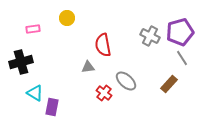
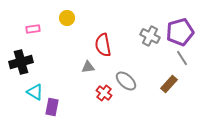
cyan triangle: moved 1 px up
